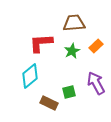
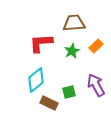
cyan diamond: moved 6 px right, 4 px down
purple arrow: moved 2 px down
